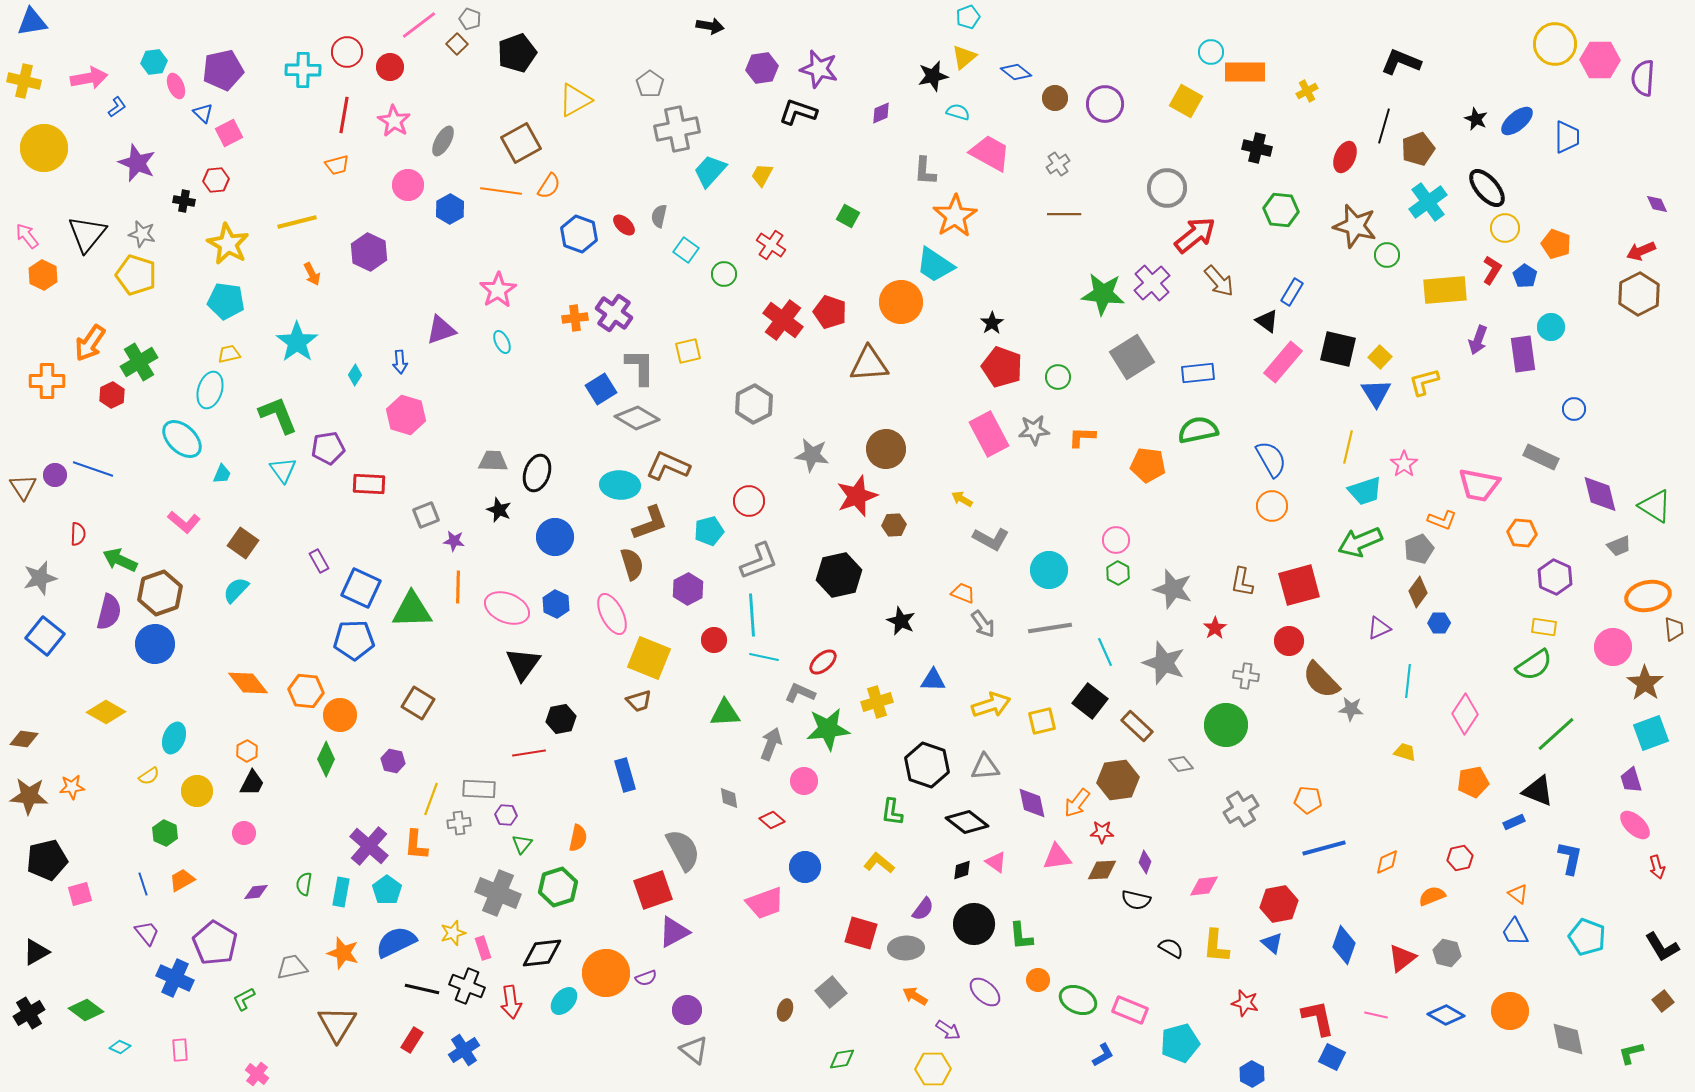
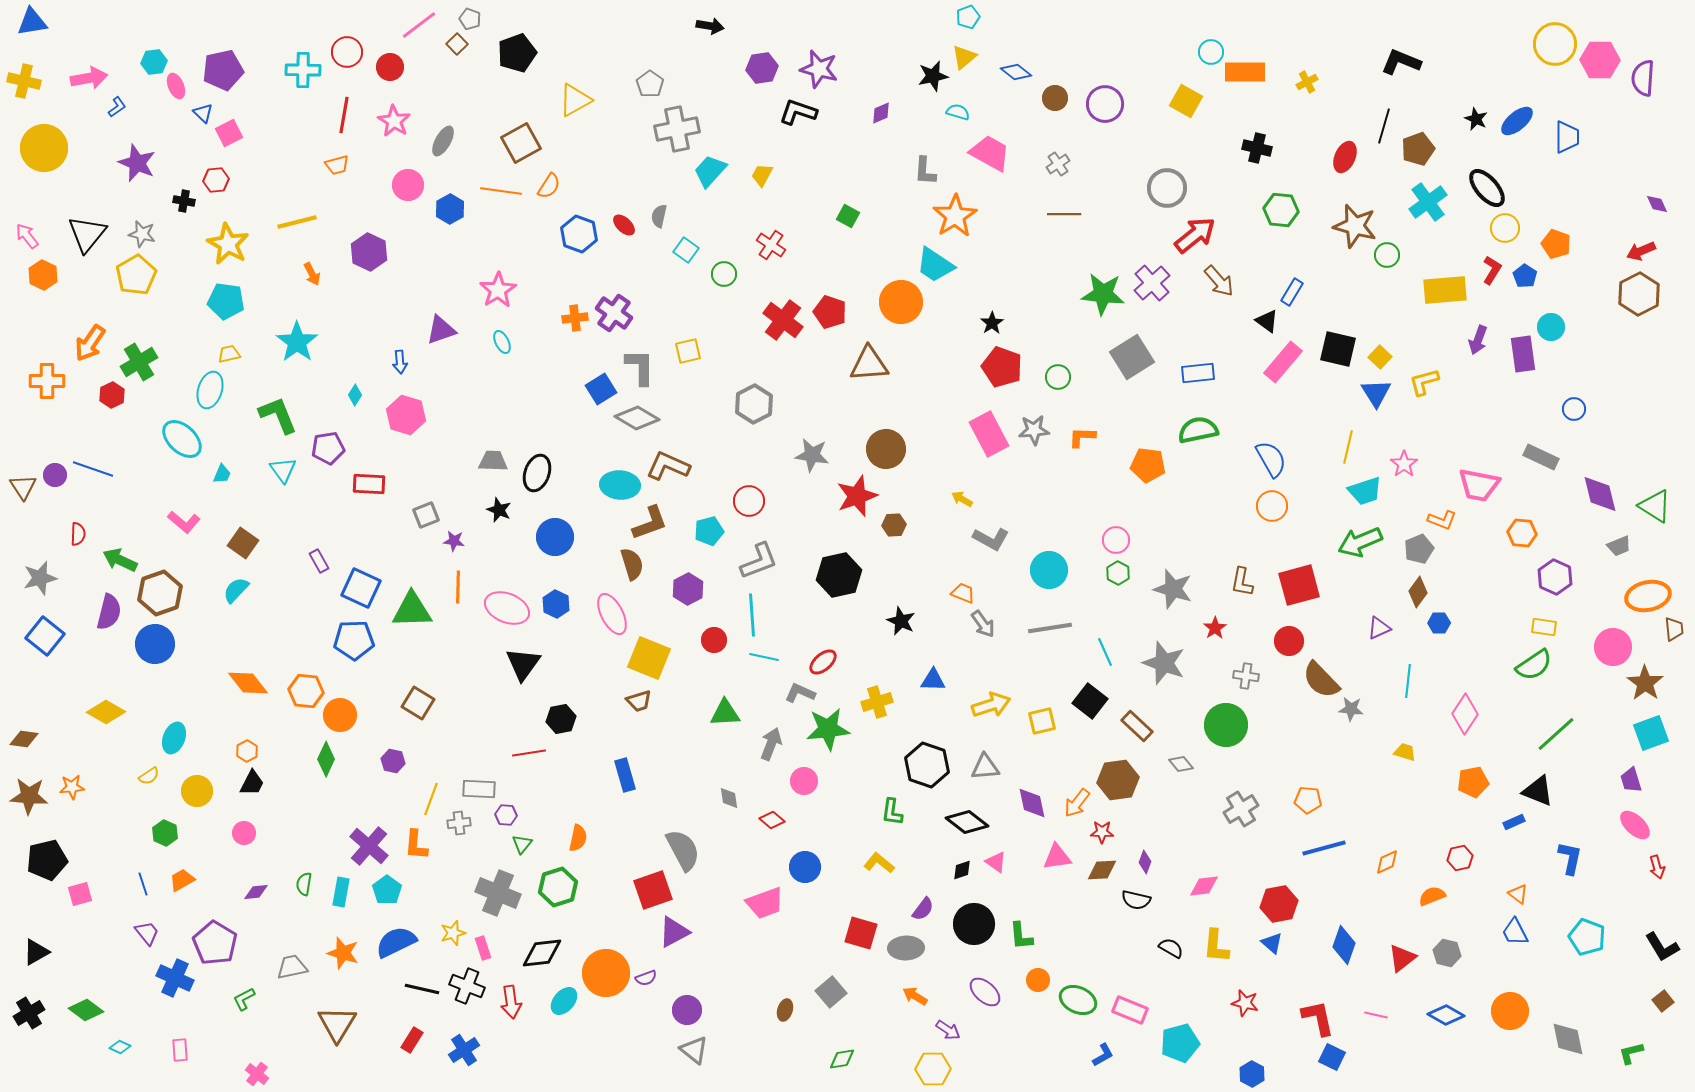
yellow cross at (1307, 91): moved 9 px up
yellow pentagon at (136, 275): rotated 24 degrees clockwise
cyan diamond at (355, 375): moved 20 px down
